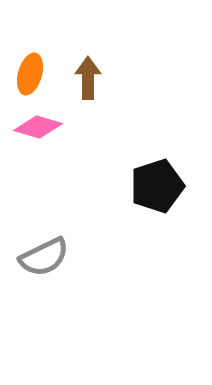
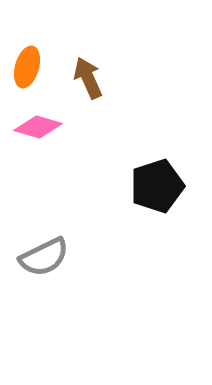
orange ellipse: moved 3 px left, 7 px up
brown arrow: rotated 24 degrees counterclockwise
